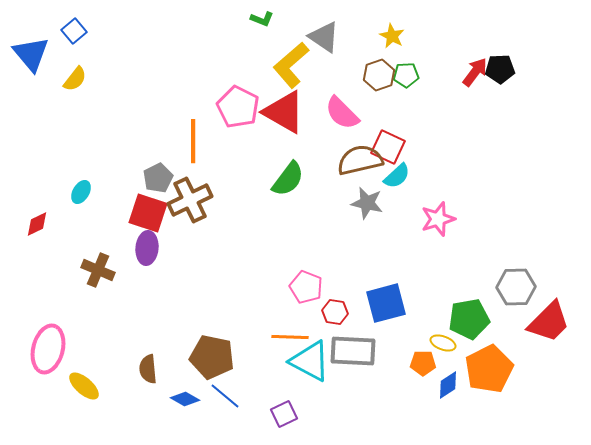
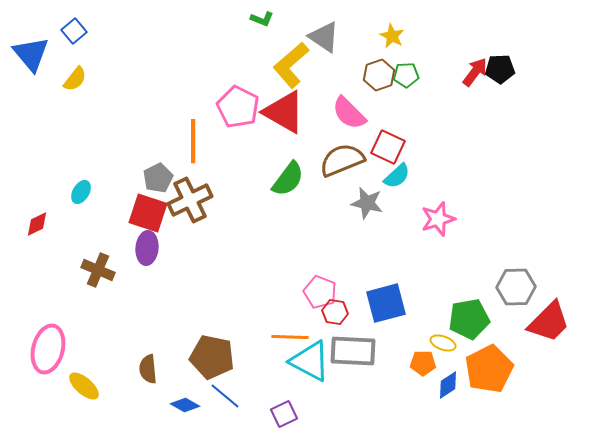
pink semicircle at (342, 113): moved 7 px right
brown semicircle at (360, 160): moved 18 px left; rotated 9 degrees counterclockwise
pink pentagon at (306, 287): moved 14 px right, 5 px down
blue diamond at (185, 399): moved 6 px down
